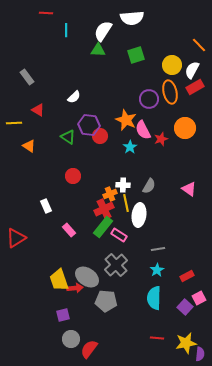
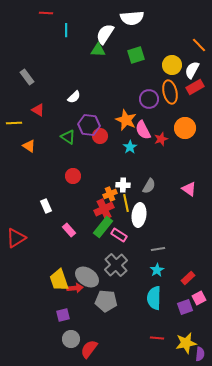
white semicircle at (103, 31): moved 2 px right, 3 px down
red rectangle at (187, 276): moved 1 px right, 2 px down; rotated 16 degrees counterclockwise
purple square at (185, 307): rotated 28 degrees clockwise
